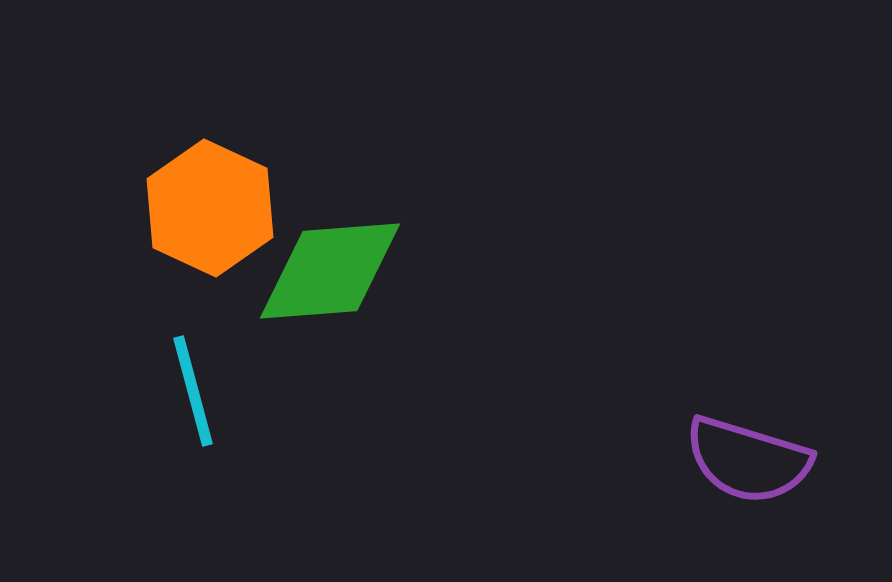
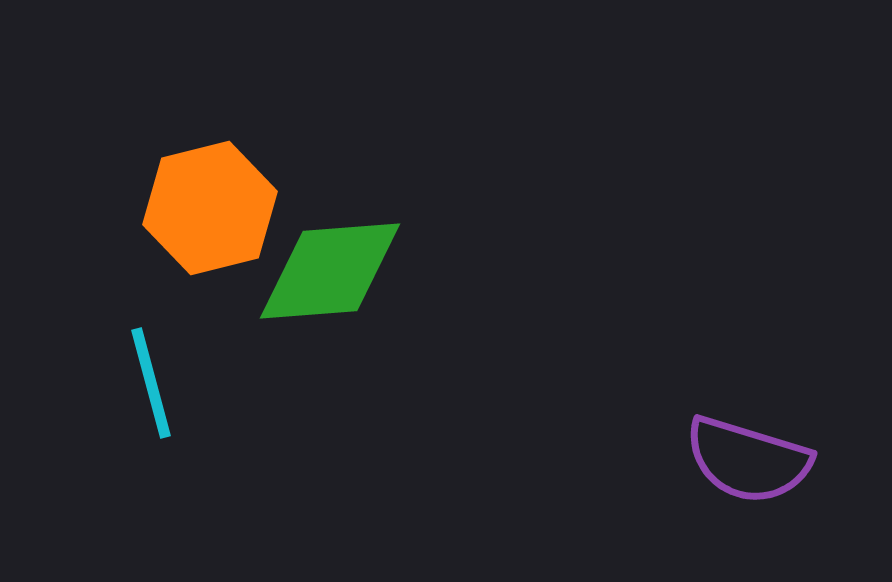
orange hexagon: rotated 21 degrees clockwise
cyan line: moved 42 px left, 8 px up
